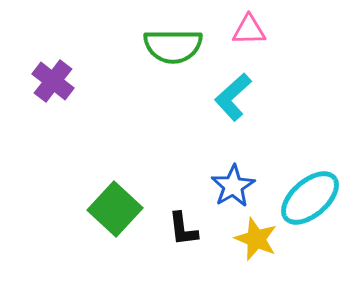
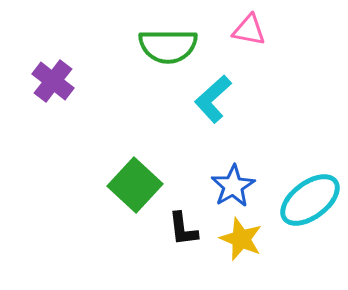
pink triangle: rotated 12 degrees clockwise
green semicircle: moved 5 px left
cyan L-shape: moved 20 px left, 2 px down
cyan ellipse: moved 2 px down; rotated 4 degrees clockwise
green square: moved 20 px right, 24 px up
yellow star: moved 15 px left
